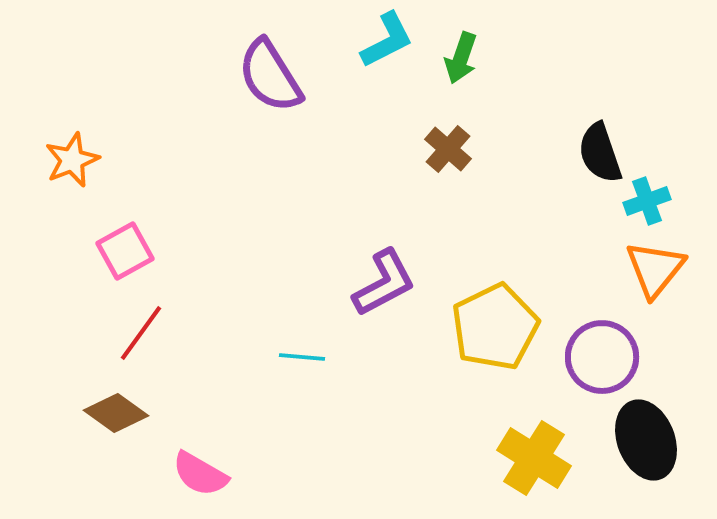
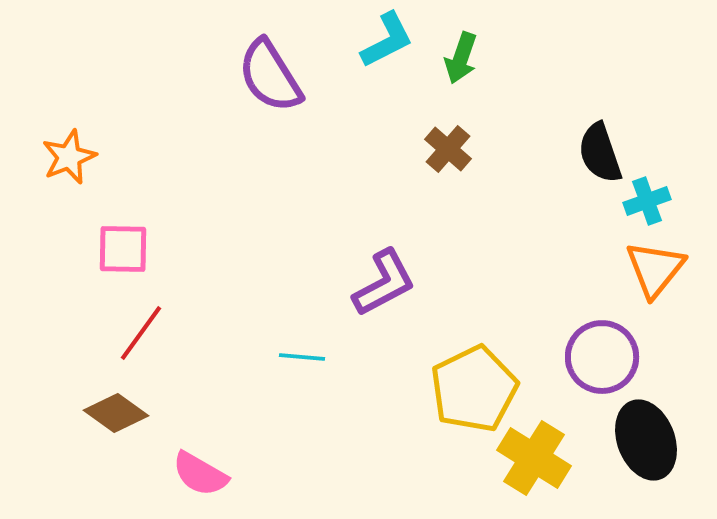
orange star: moved 3 px left, 3 px up
pink square: moved 2 px left, 2 px up; rotated 30 degrees clockwise
yellow pentagon: moved 21 px left, 62 px down
